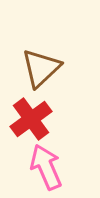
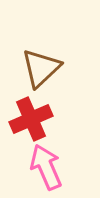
red cross: rotated 12 degrees clockwise
